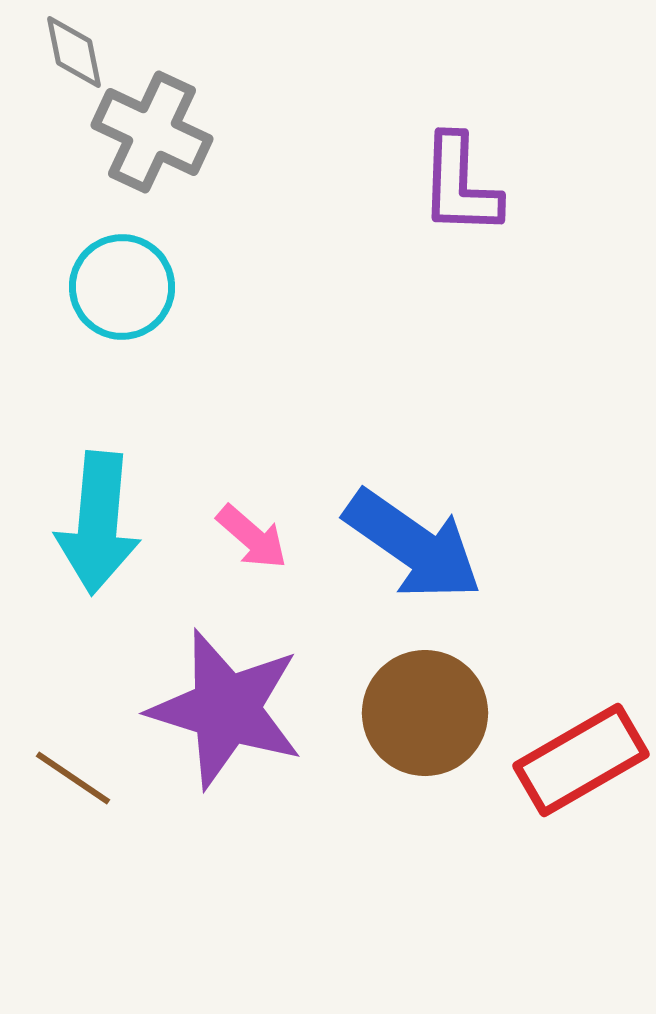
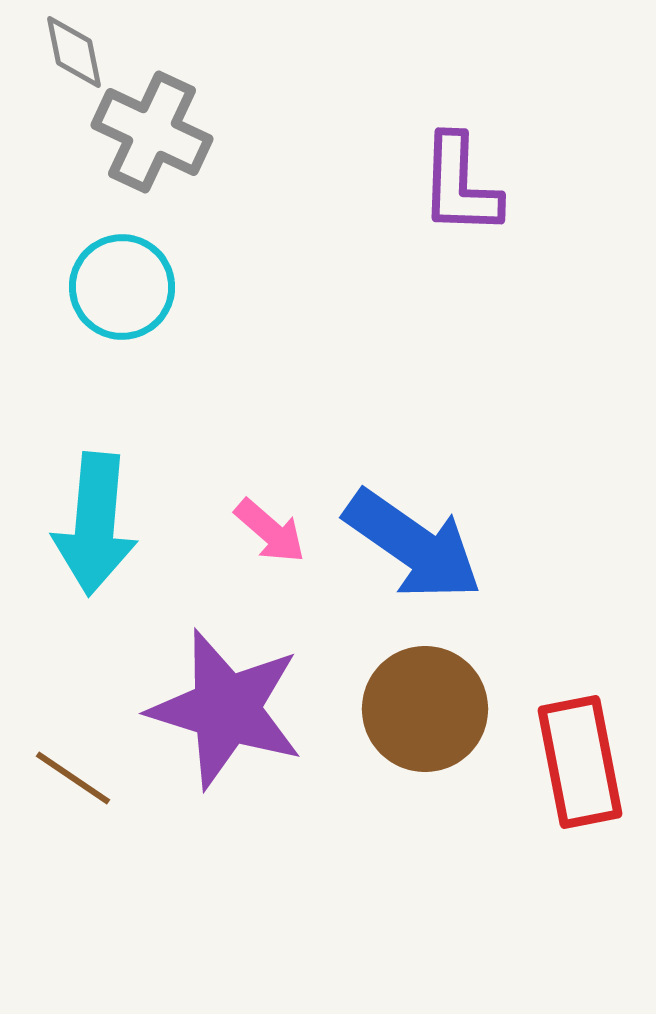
cyan arrow: moved 3 px left, 1 px down
pink arrow: moved 18 px right, 6 px up
brown circle: moved 4 px up
red rectangle: moved 1 px left, 2 px down; rotated 71 degrees counterclockwise
